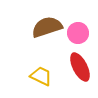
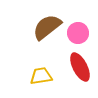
brown semicircle: rotated 20 degrees counterclockwise
yellow trapezoid: rotated 35 degrees counterclockwise
